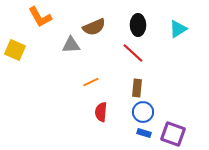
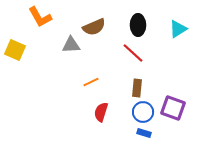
red semicircle: rotated 12 degrees clockwise
purple square: moved 26 px up
